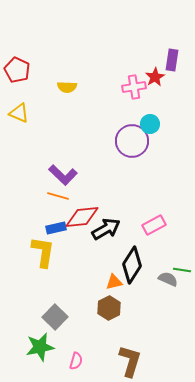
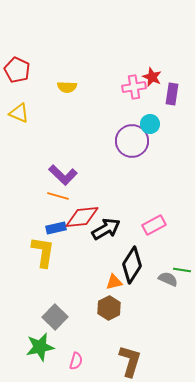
purple rectangle: moved 34 px down
red star: moved 3 px left; rotated 18 degrees counterclockwise
